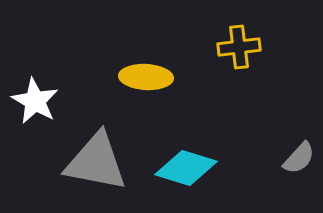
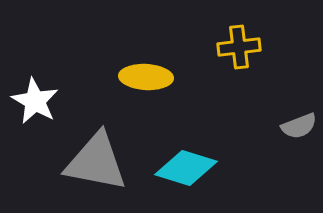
gray semicircle: moved 32 px up; rotated 27 degrees clockwise
